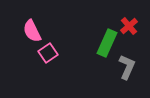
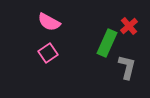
pink semicircle: moved 17 px right, 9 px up; rotated 35 degrees counterclockwise
gray L-shape: rotated 10 degrees counterclockwise
